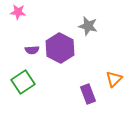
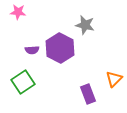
gray star: moved 3 px left, 1 px up
